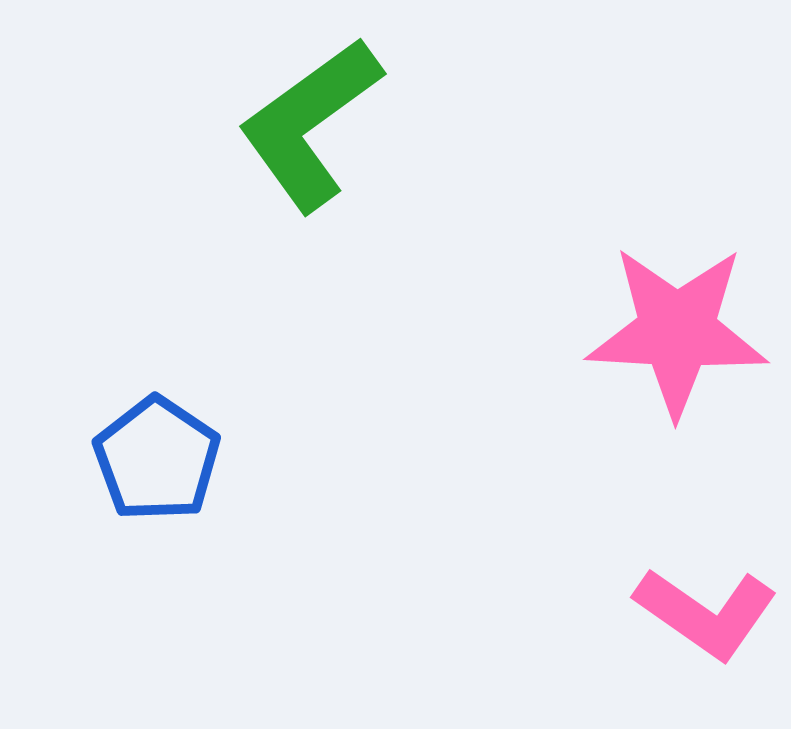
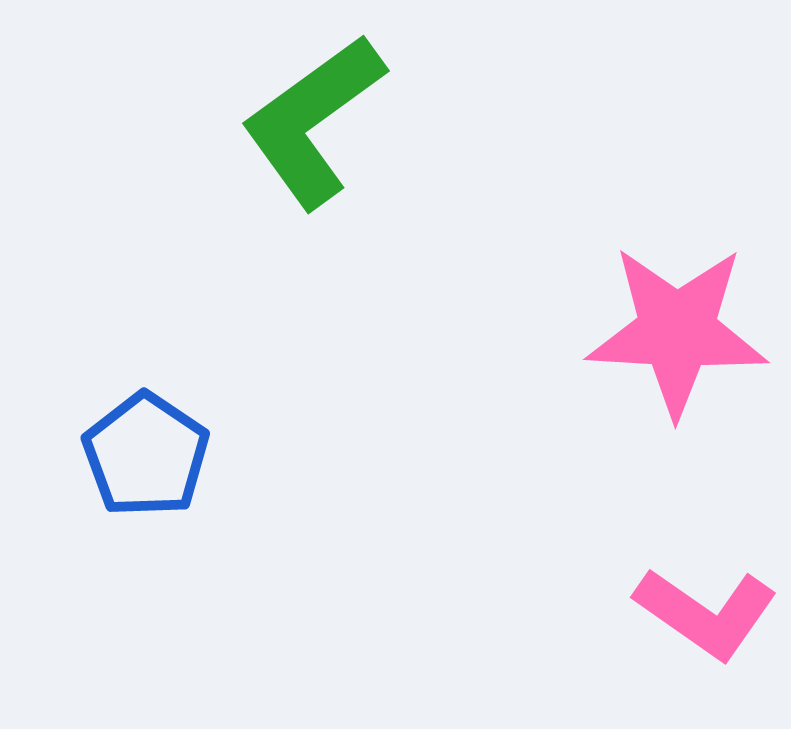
green L-shape: moved 3 px right, 3 px up
blue pentagon: moved 11 px left, 4 px up
